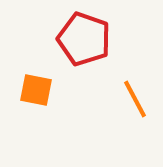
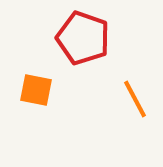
red pentagon: moved 1 px left, 1 px up
